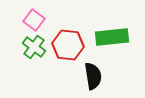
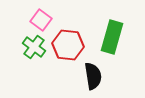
pink square: moved 7 px right
green rectangle: rotated 68 degrees counterclockwise
